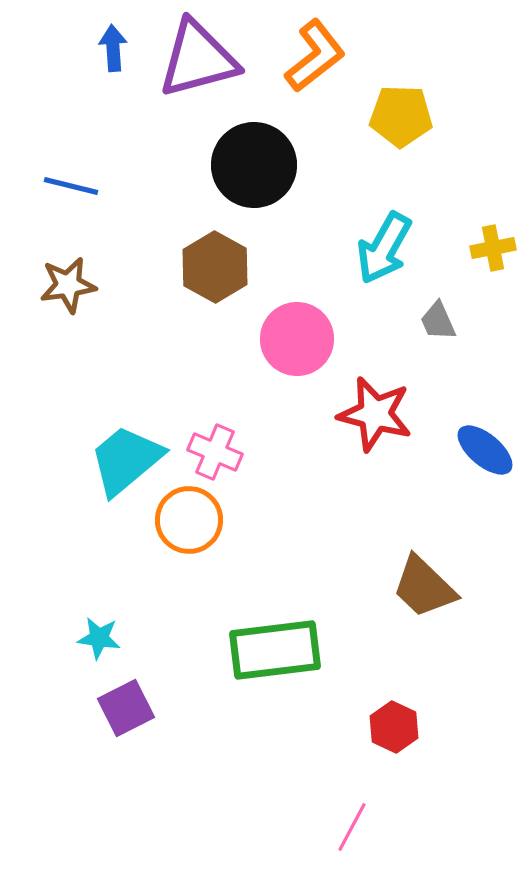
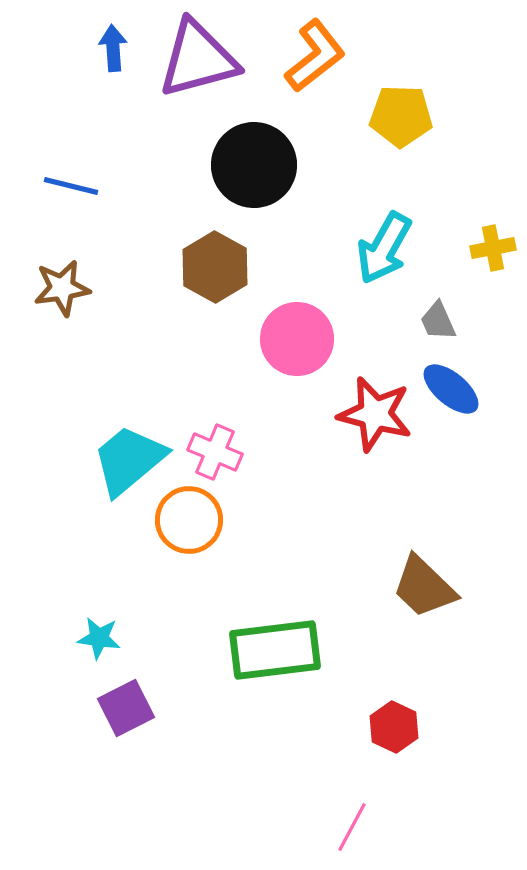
brown star: moved 6 px left, 3 px down
blue ellipse: moved 34 px left, 61 px up
cyan trapezoid: moved 3 px right
